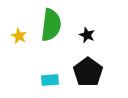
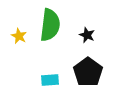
green semicircle: moved 1 px left
